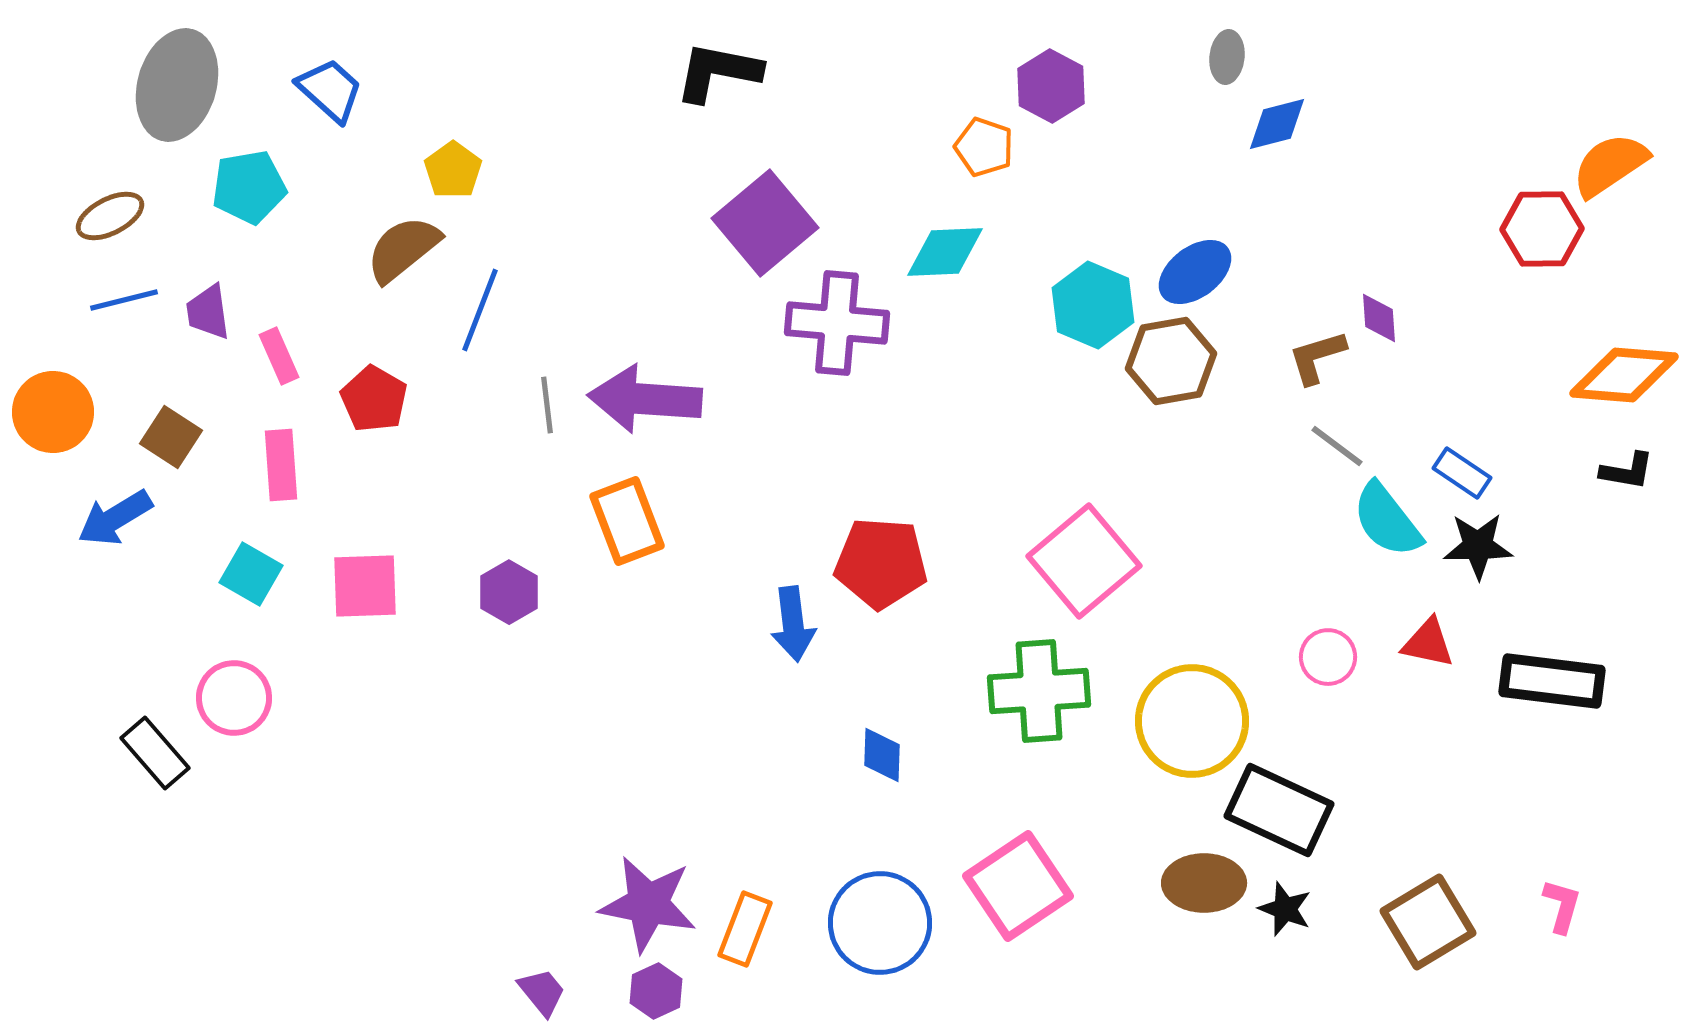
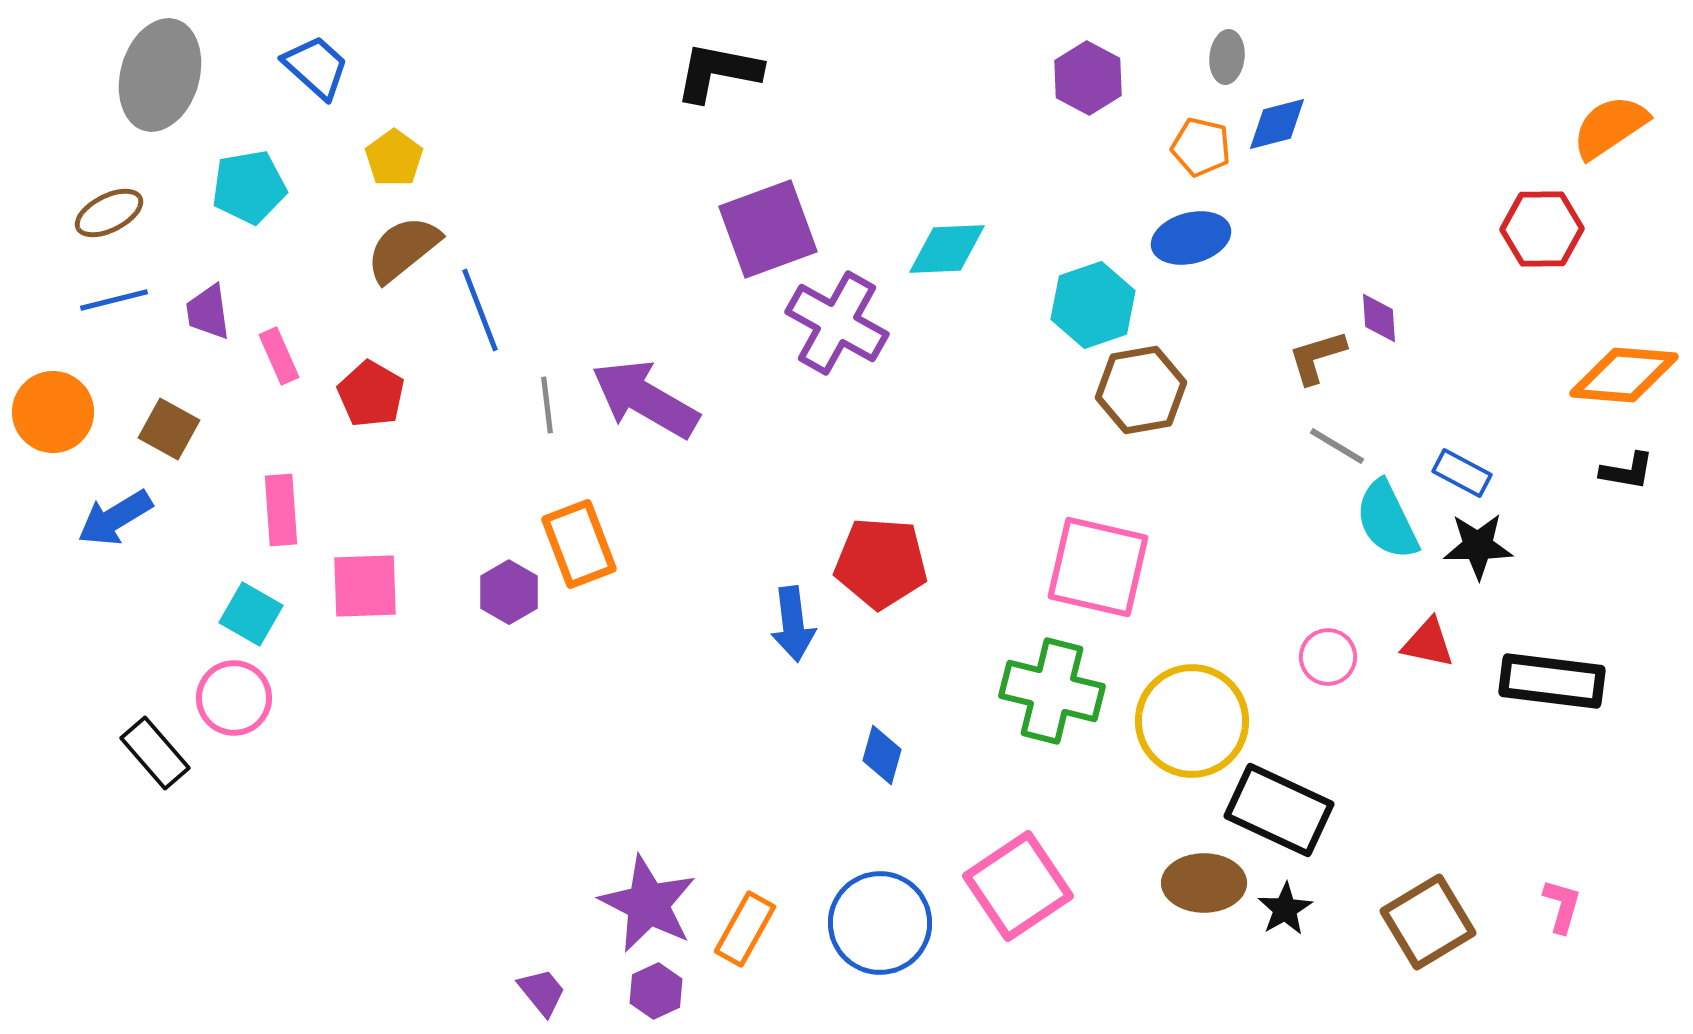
gray ellipse at (177, 85): moved 17 px left, 10 px up
purple hexagon at (1051, 86): moved 37 px right, 8 px up
blue trapezoid at (330, 90): moved 14 px left, 23 px up
orange pentagon at (984, 147): moved 217 px right; rotated 6 degrees counterclockwise
orange semicircle at (1610, 165): moved 38 px up
yellow pentagon at (453, 170): moved 59 px left, 12 px up
brown ellipse at (110, 216): moved 1 px left, 3 px up
purple square at (765, 223): moved 3 px right, 6 px down; rotated 20 degrees clockwise
cyan diamond at (945, 252): moved 2 px right, 3 px up
blue ellipse at (1195, 272): moved 4 px left, 34 px up; rotated 22 degrees clockwise
blue line at (124, 300): moved 10 px left
cyan hexagon at (1093, 305): rotated 18 degrees clockwise
blue line at (480, 310): rotated 42 degrees counterclockwise
purple cross at (837, 323): rotated 24 degrees clockwise
brown hexagon at (1171, 361): moved 30 px left, 29 px down
red pentagon at (374, 399): moved 3 px left, 5 px up
purple arrow at (645, 399): rotated 26 degrees clockwise
brown square at (171, 437): moved 2 px left, 8 px up; rotated 4 degrees counterclockwise
gray line at (1337, 446): rotated 6 degrees counterclockwise
pink rectangle at (281, 465): moved 45 px down
blue rectangle at (1462, 473): rotated 6 degrees counterclockwise
cyan semicircle at (1387, 520): rotated 12 degrees clockwise
orange rectangle at (627, 521): moved 48 px left, 23 px down
pink square at (1084, 561): moved 14 px right, 6 px down; rotated 37 degrees counterclockwise
cyan square at (251, 574): moved 40 px down
green cross at (1039, 691): moved 13 px right; rotated 18 degrees clockwise
blue diamond at (882, 755): rotated 14 degrees clockwise
purple star at (648, 904): rotated 16 degrees clockwise
black star at (1285, 909): rotated 20 degrees clockwise
orange rectangle at (745, 929): rotated 8 degrees clockwise
